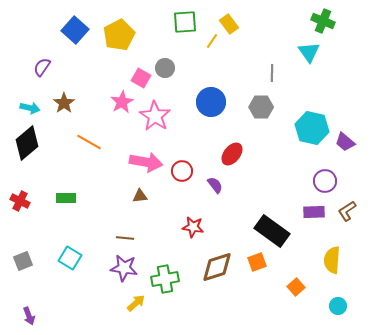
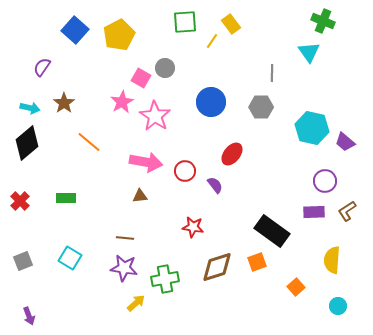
yellow rectangle at (229, 24): moved 2 px right
orange line at (89, 142): rotated 10 degrees clockwise
red circle at (182, 171): moved 3 px right
red cross at (20, 201): rotated 18 degrees clockwise
